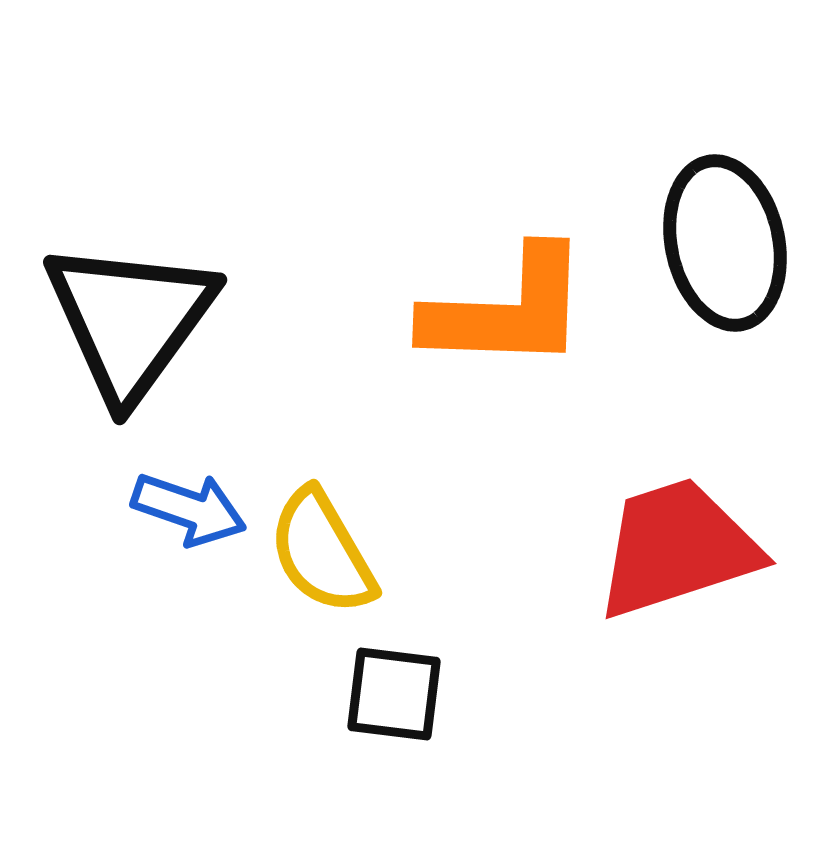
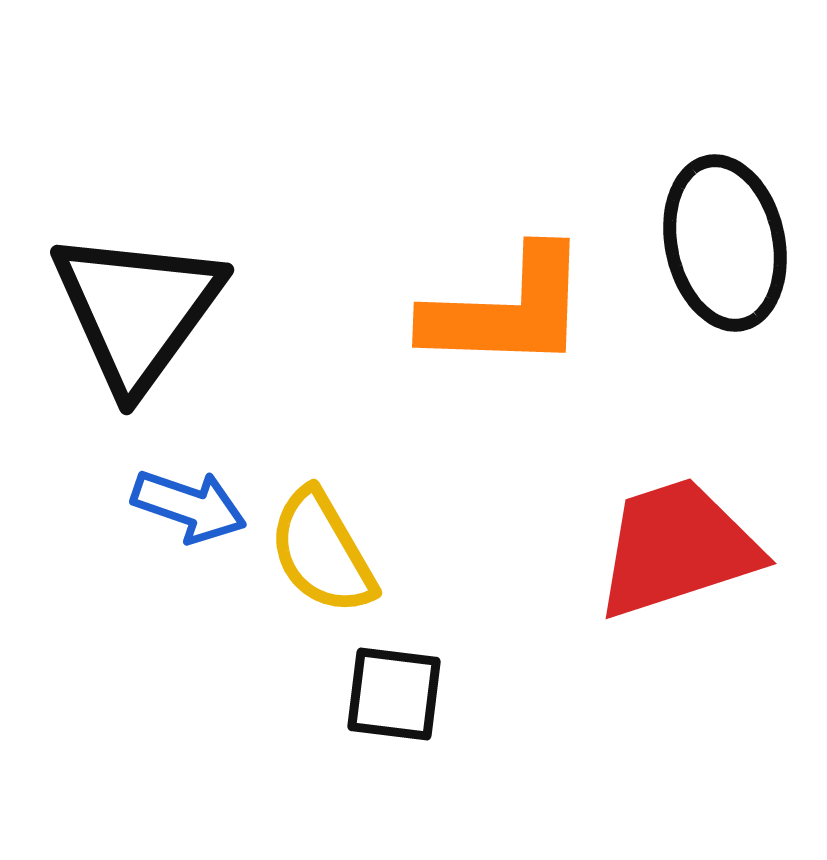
black triangle: moved 7 px right, 10 px up
blue arrow: moved 3 px up
